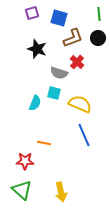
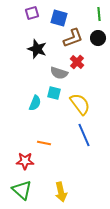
yellow semicircle: rotated 30 degrees clockwise
